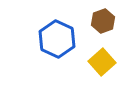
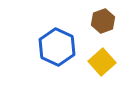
blue hexagon: moved 8 px down
